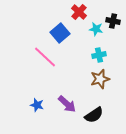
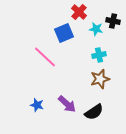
blue square: moved 4 px right; rotated 18 degrees clockwise
black semicircle: moved 3 px up
